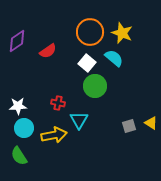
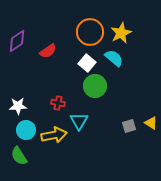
yellow star: moved 1 px left; rotated 25 degrees clockwise
cyan triangle: moved 1 px down
cyan circle: moved 2 px right, 2 px down
